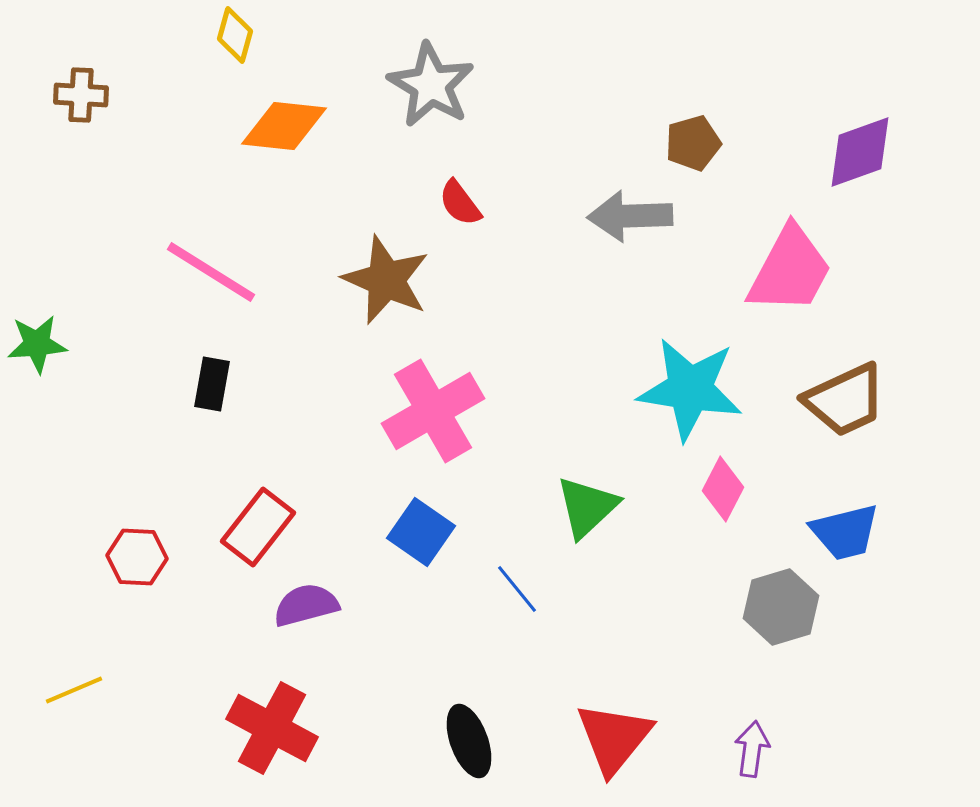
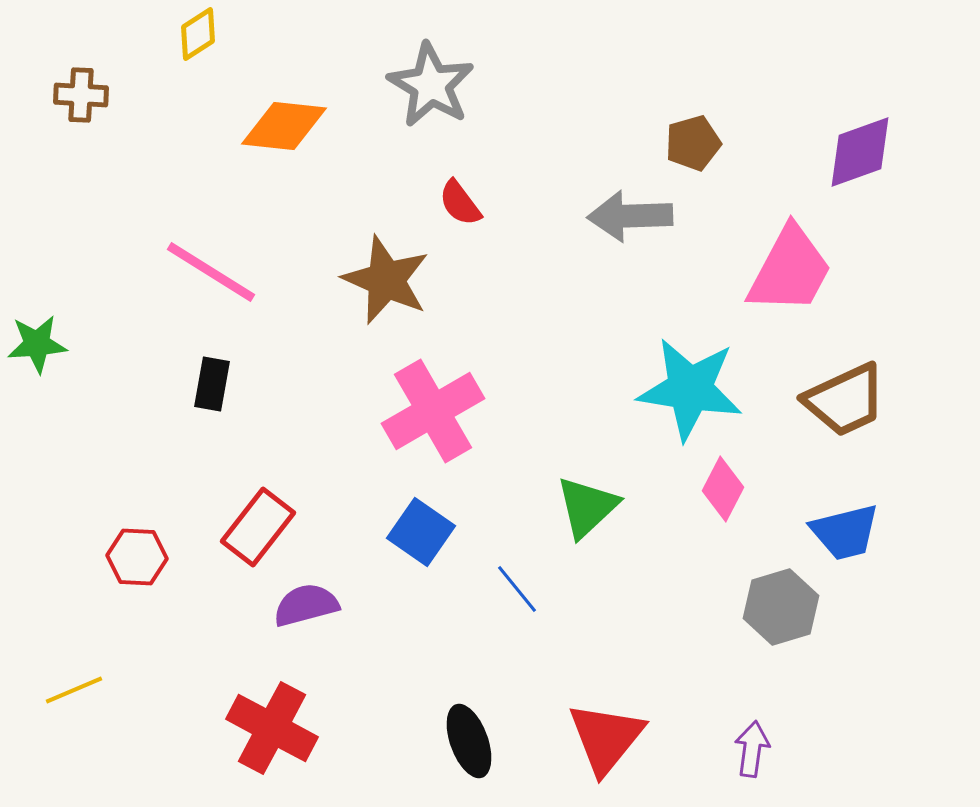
yellow diamond: moved 37 px left, 1 px up; rotated 42 degrees clockwise
red triangle: moved 8 px left
